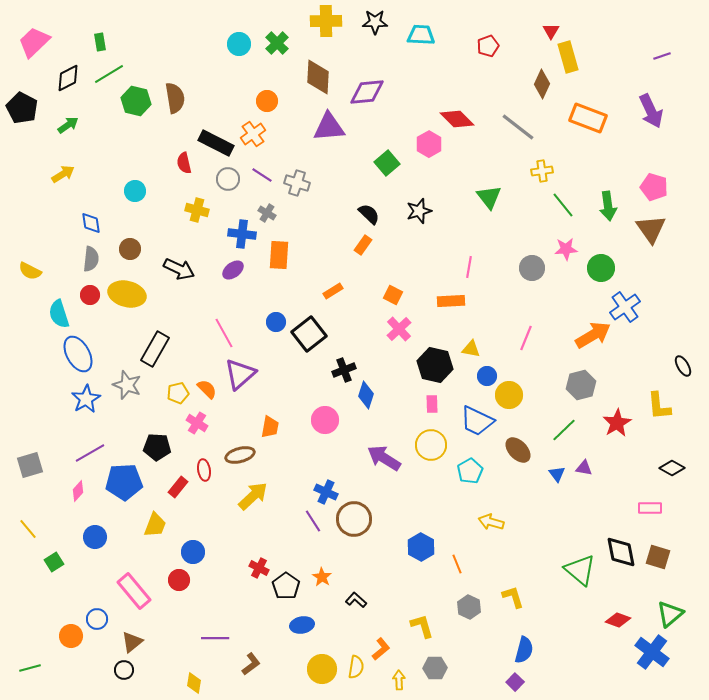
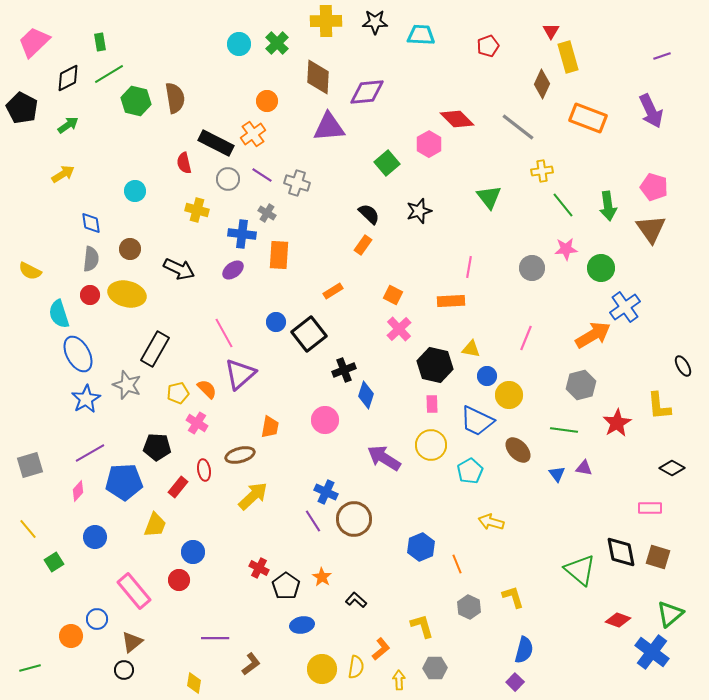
green line at (564, 430): rotated 52 degrees clockwise
blue hexagon at (421, 547): rotated 8 degrees clockwise
